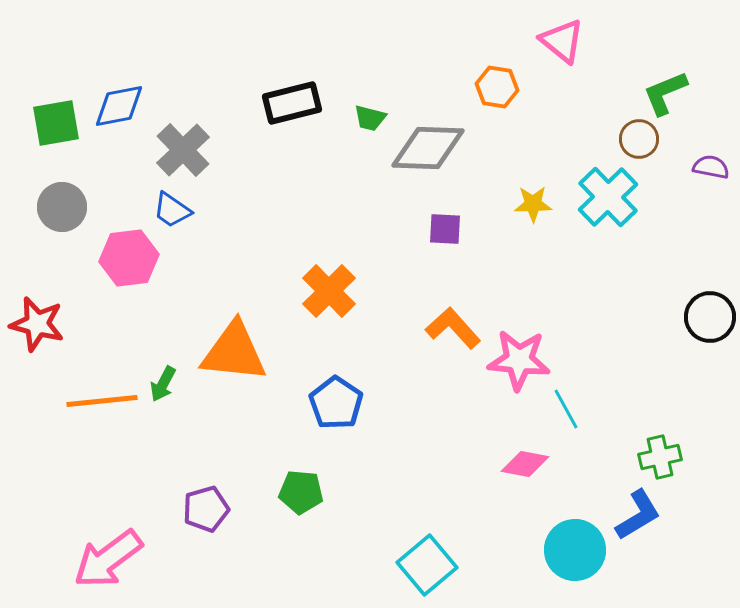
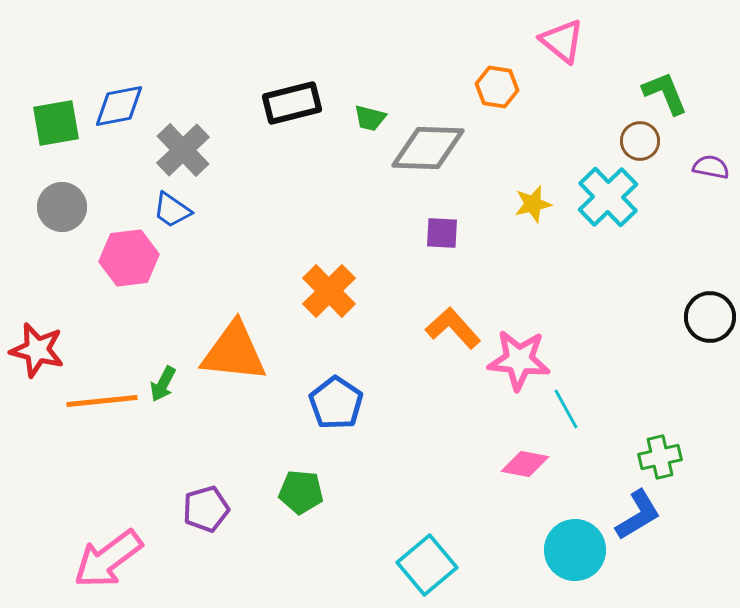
green L-shape: rotated 90 degrees clockwise
brown circle: moved 1 px right, 2 px down
yellow star: rotated 12 degrees counterclockwise
purple square: moved 3 px left, 4 px down
red star: moved 26 px down
